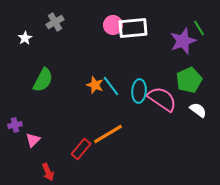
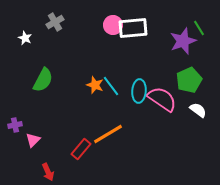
white star: rotated 16 degrees counterclockwise
